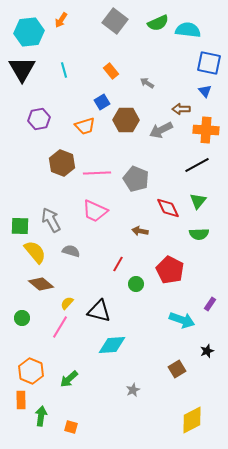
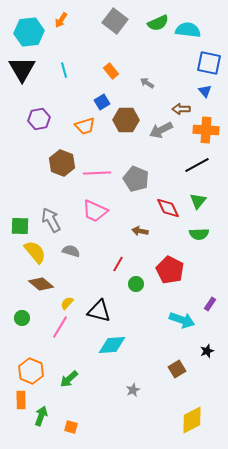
green arrow at (41, 416): rotated 12 degrees clockwise
